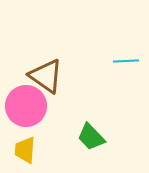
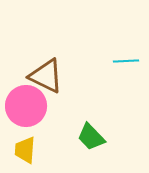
brown triangle: rotated 9 degrees counterclockwise
